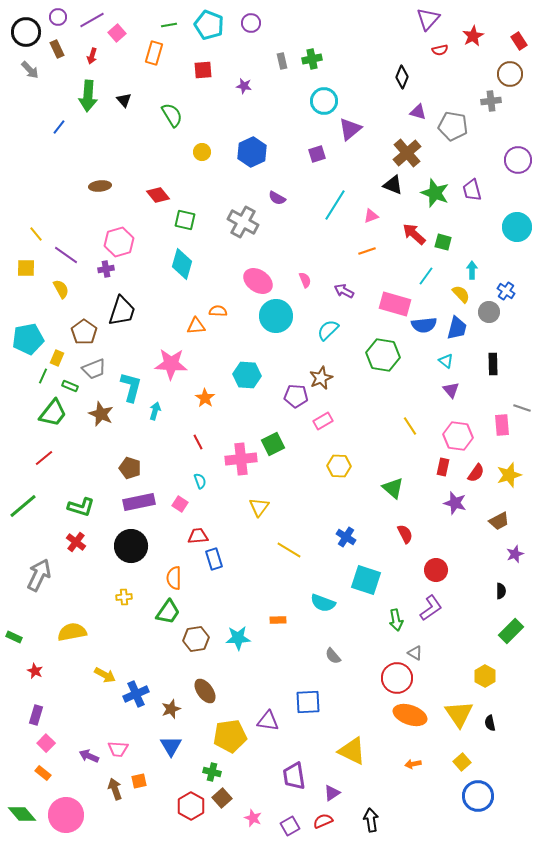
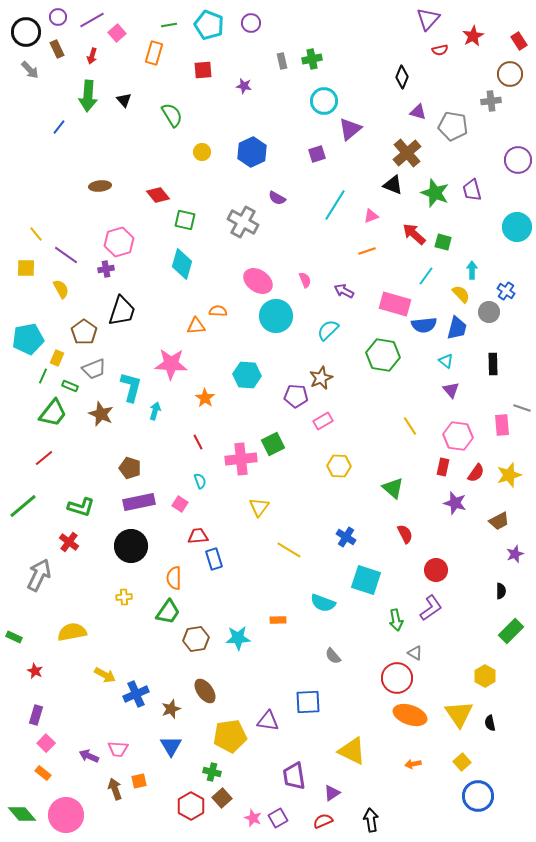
red cross at (76, 542): moved 7 px left
purple square at (290, 826): moved 12 px left, 8 px up
